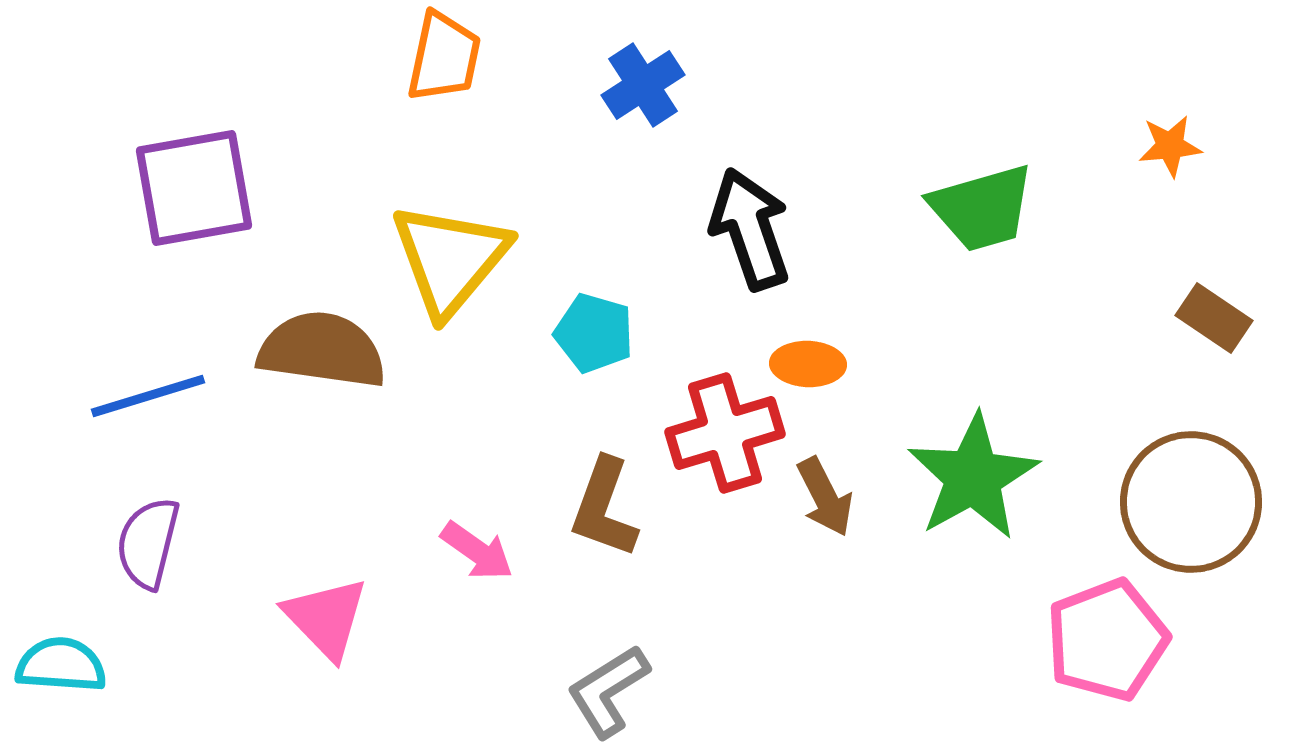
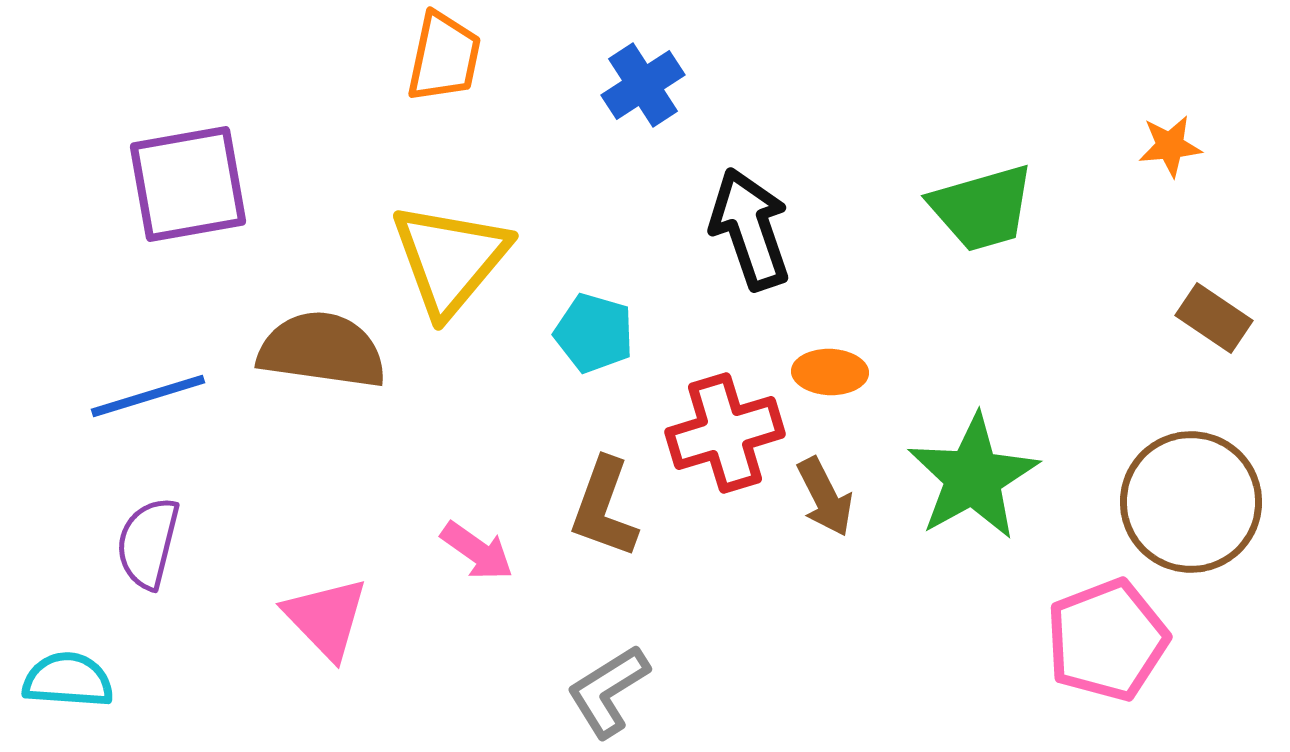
purple square: moved 6 px left, 4 px up
orange ellipse: moved 22 px right, 8 px down
cyan semicircle: moved 7 px right, 15 px down
